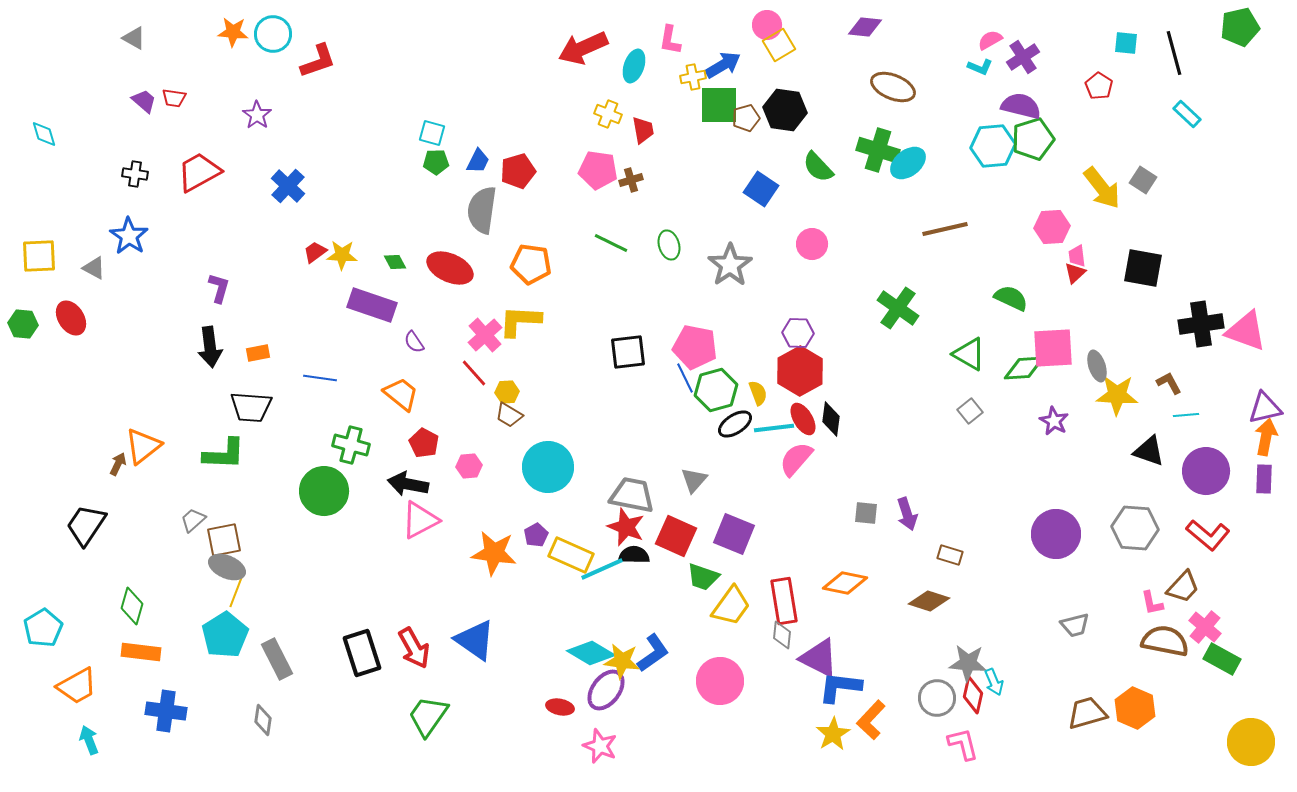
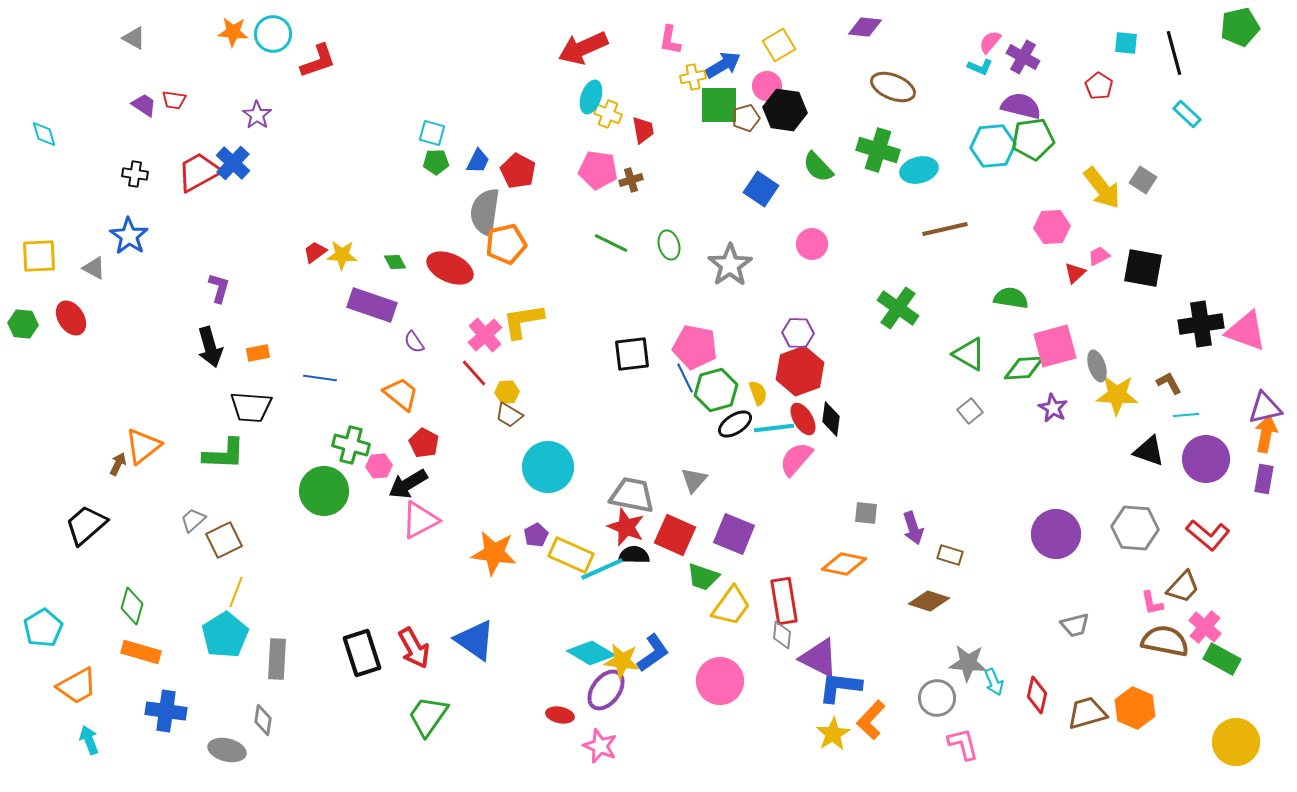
pink circle at (767, 25): moved 61 px down
pink semicircle at (990, 40): moved 2 px down; rotated 20 degrees counterclockwise
purple cross at (1023, 57): rotated 28 degrees counterclockwise
cyan ellipse at (634, 66): moved 43 px left, 31 px down
red trapezoid at (174, 98): moved 2 px down
purple trapezoid at (144, 101): moved 4 px down; rotated 8 degrees counterclockwise
green pentagon at (1033, 139): rotated 9 degrees clockwise
cyan ellipse at (908, 163): moved 11 px right, 7 px down; rotated 24 degrees clockwise
red pentagon at (518, 171): rotated 28 degrees counterclockwise
blue cross at (288, 186): moved 55 px left, 23 px up
gray semicircle at (482, 210): moved 3 px right, 2 px down
pink trapezoid at (1077, 256): moved 22 px right; rotated 70 degrees clockwise
orange pentagon at (531, 264): moved 25 px left, 20 px up; rotated 21 degrees counterclockwise
green semicircle at (1011, 298): rotated 16 degrees counterclockwise
yellow L-shape at (520, 321): moved 3 px right; rotated 12 degrees counterclockwise
black arrow at (210, 347): rotated 9 degrees counterclockwise
pink square at (1053, 348): moved 2 px right, 2 px up; rotated 12 degrees counterclockwise
black square at (628, 352): moved 4 px right, 2 px down
red hexagon at (800, 371): rotated 9 degrees clockwise
purple star at (1054, 421): moved 1 px left, 13 px up
orange arrow at (1266, 437): moved 3 px up
pink hexagon at (469, 466): moved 90 px left
purple circle at (1206, 471): moved 12 px up
purple rectangle at (1264, 479): rotated 8 degrees clockwise
black arrow at (408, 484): rotated 42 degrees counterclockwise
purple arrow at (907, 514): moved 6 px right, 14 px down
black trapezoid at (86, 525): rotated 15 degrees clockwise
red square at (676, 536): moved 1 px left, 1 px up
brown square at (224, 540): rotated 15 degrees counterclockwise
gray ellipse at (227, 567): moved 183 px down; rotated 9 degrees counterclockwise
orange diamond at (845, 583): moved 1 px left, 19 px up
orange rectangle at (141, 652): rotated 9 degrees clockwise
gray rectangle at (277, 659): rotated 30 degrees clockwise
red diamond at (973, 695): moved 64 px right
red ellipse at (560, 707): moved 8 px down
yellow circle at (1251, 742): moved 15 px left
